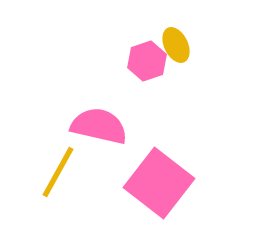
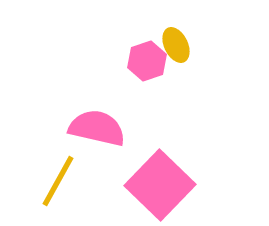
pink semicircle: moved 2 px left, 2 px down
yellow line: moved 9 px down
pink square: moved 1 px right, 2 px down; rotated 6 degrees clockwise
